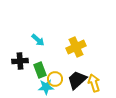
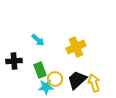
black cross: moved 6 px left
